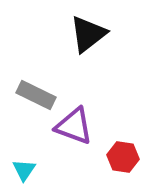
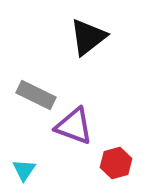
black triangle: moved 3 px down
red hexagon: moved 7 px left, 6 px down; rotated 24 degrees counterclockwise
